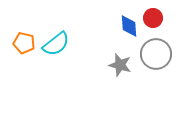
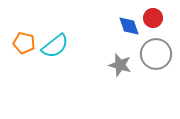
blue diamond: rotated 15 degrees counterclockwise
cyan semicircle: moved 1 px left, 2 px down
